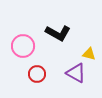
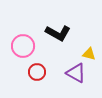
red circle: moved 2 px up
